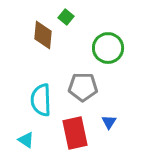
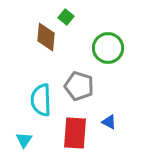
brown diamond: moved 3 px right, 2 px down
gray pentagon: moved 4 px left, 1 px up; rotated 16 degrees clockwise
blue triangle: rotated 35 degrees counterclockwise
red rectangle: rotated 16 degrees clockwise
cyan triangle: moved 2 px left; rotated 30 degrees clockwise
